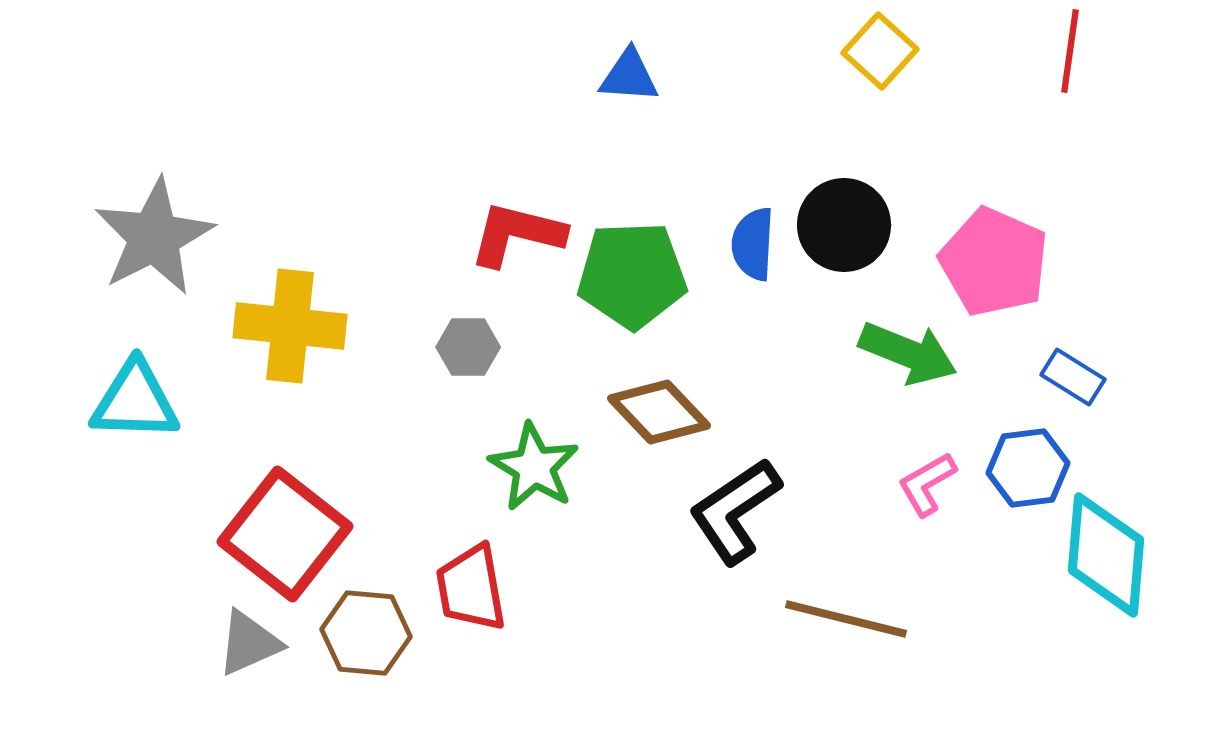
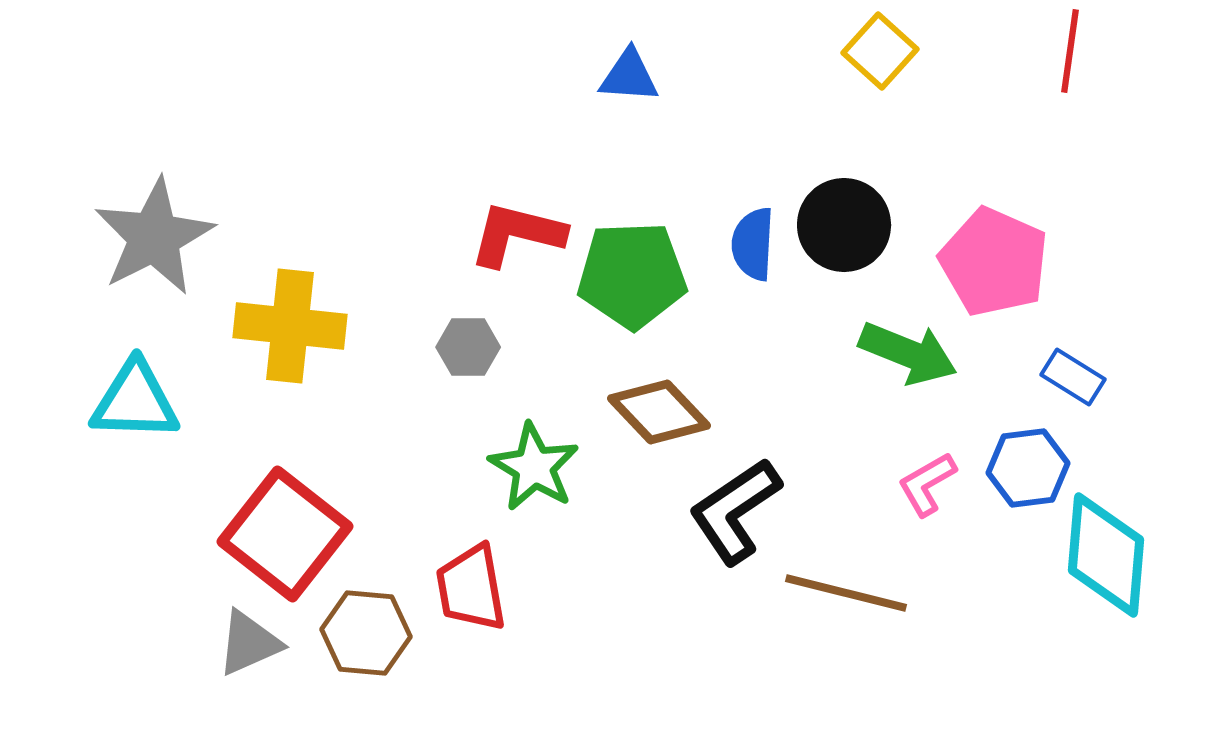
brown line: moved 26 px up
